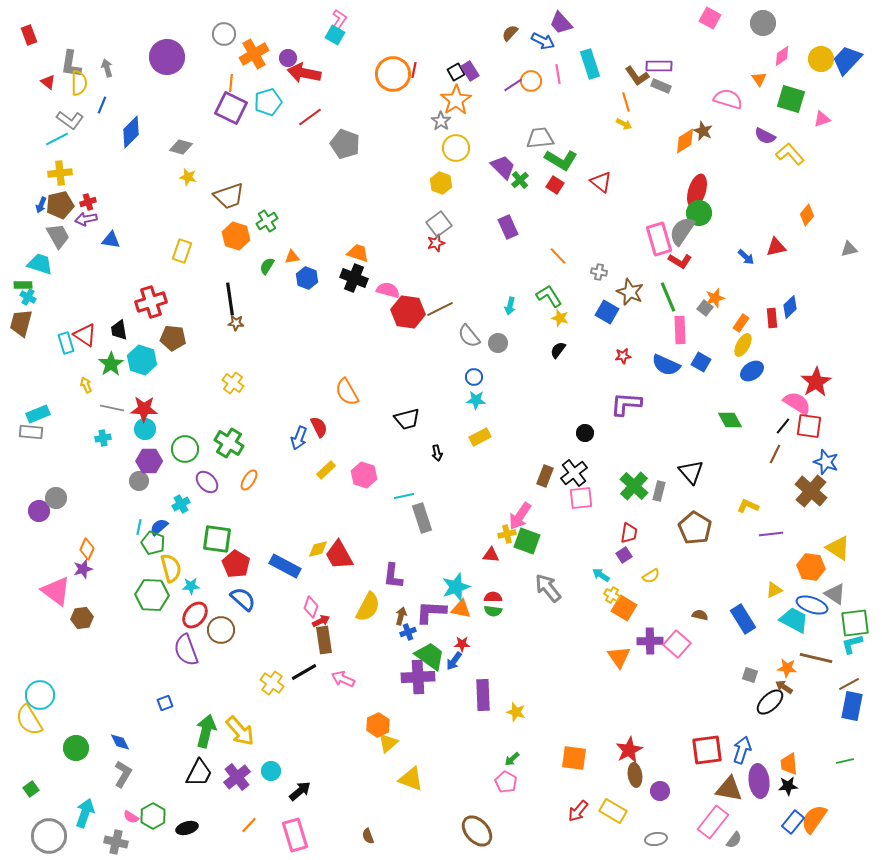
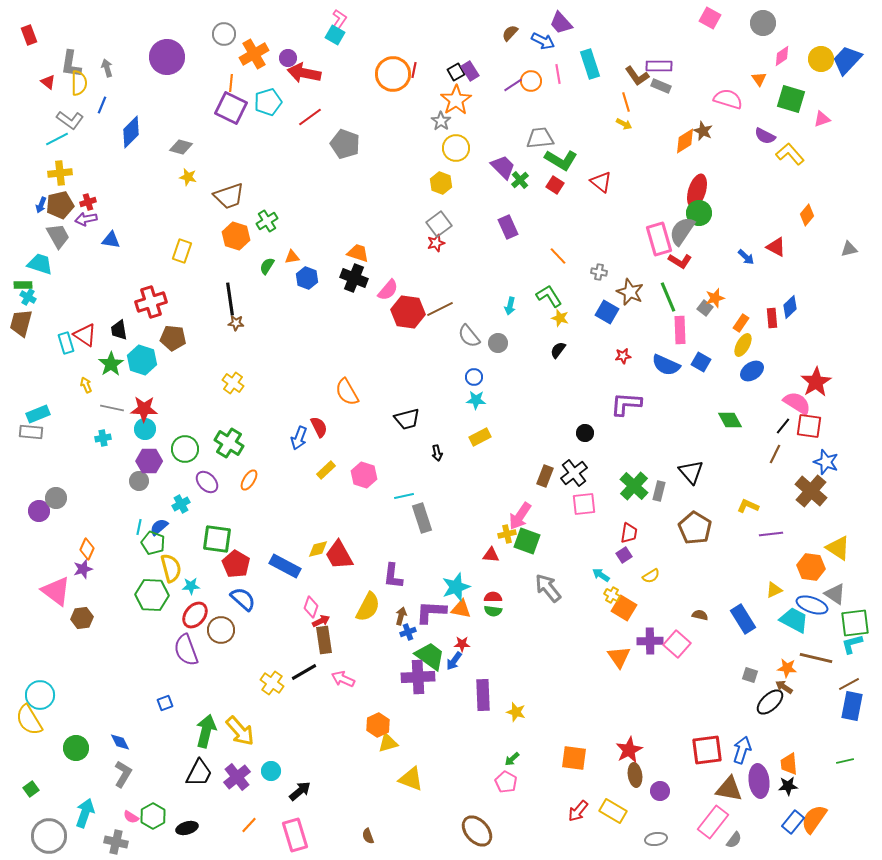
red triangle at (776, 247): rotated 40 degrees clockwise
pink semicircle at (388, 290): rotated 115 degrees clockwise
pink square at (581, 498): moved 3 px right, 6 px down
yellow triangle at (388, 743): rotated 25 degrees clockwise
